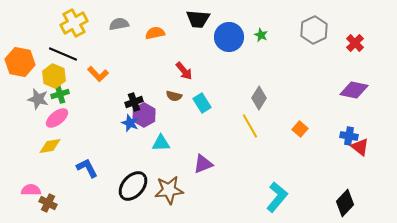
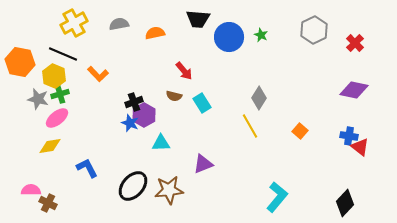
orange square: moved 2 px down
